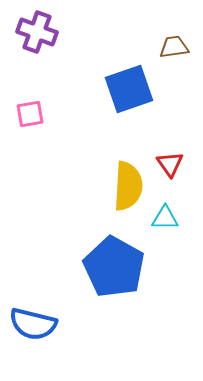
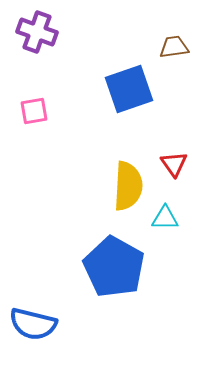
pink square: moved 4 px right, 3 px up
red triangle: moved 4 px right
